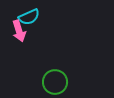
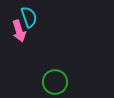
cyan semicircle: rotated 85 degrees counterclockwise
